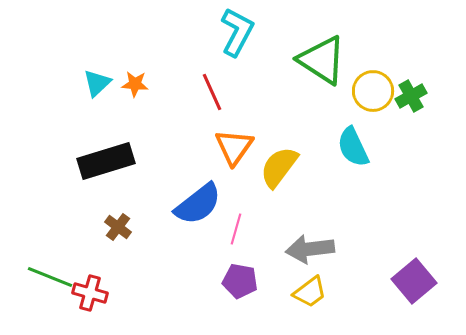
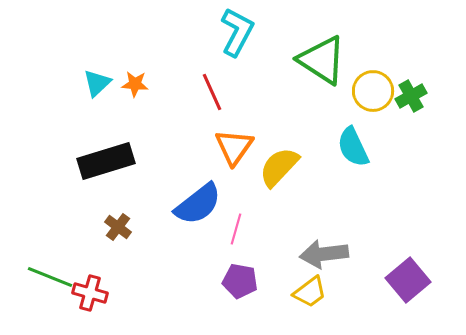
yellow semicircle: rotated 6 degrees clockwise
gray arrow: moved 14 px right, 5 px down
purple square: moved 6 px left, 1 px up
